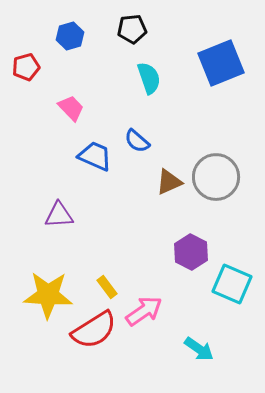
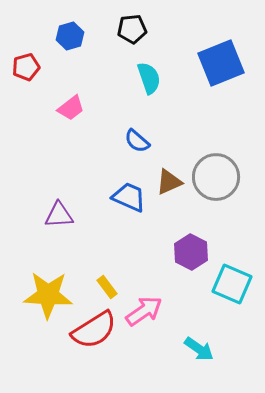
pink trapezoid: rotated 96 degrees clockwise
blue trapezoid: moved 34 px right, 41 px down
